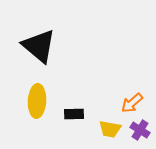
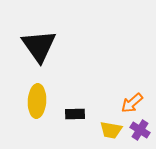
black triangle: rotated 15 degrees clockwise
black rectangle: moved 1 px right
yellow trapezoid: moved 1 px right, 1 px down
